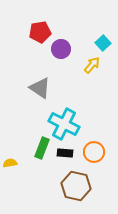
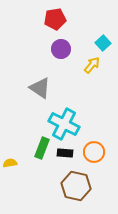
red pentagon: moved 15 px right, 13 px up
